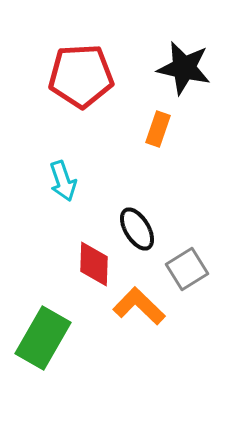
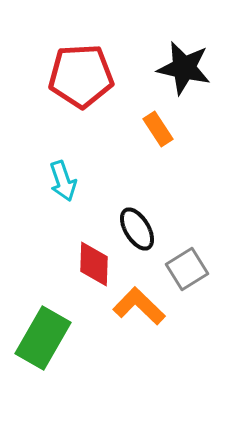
orange rectangle: rotated 52 degrees counterclockwise
